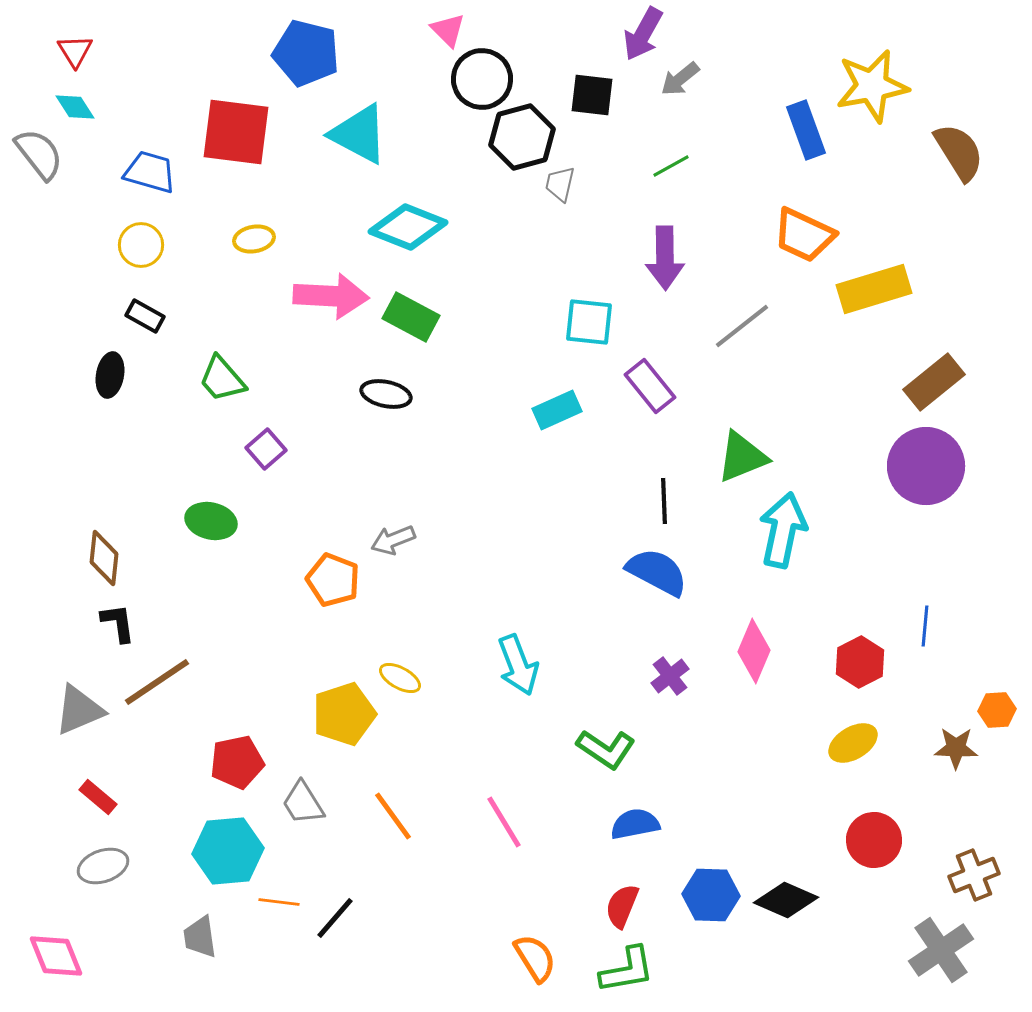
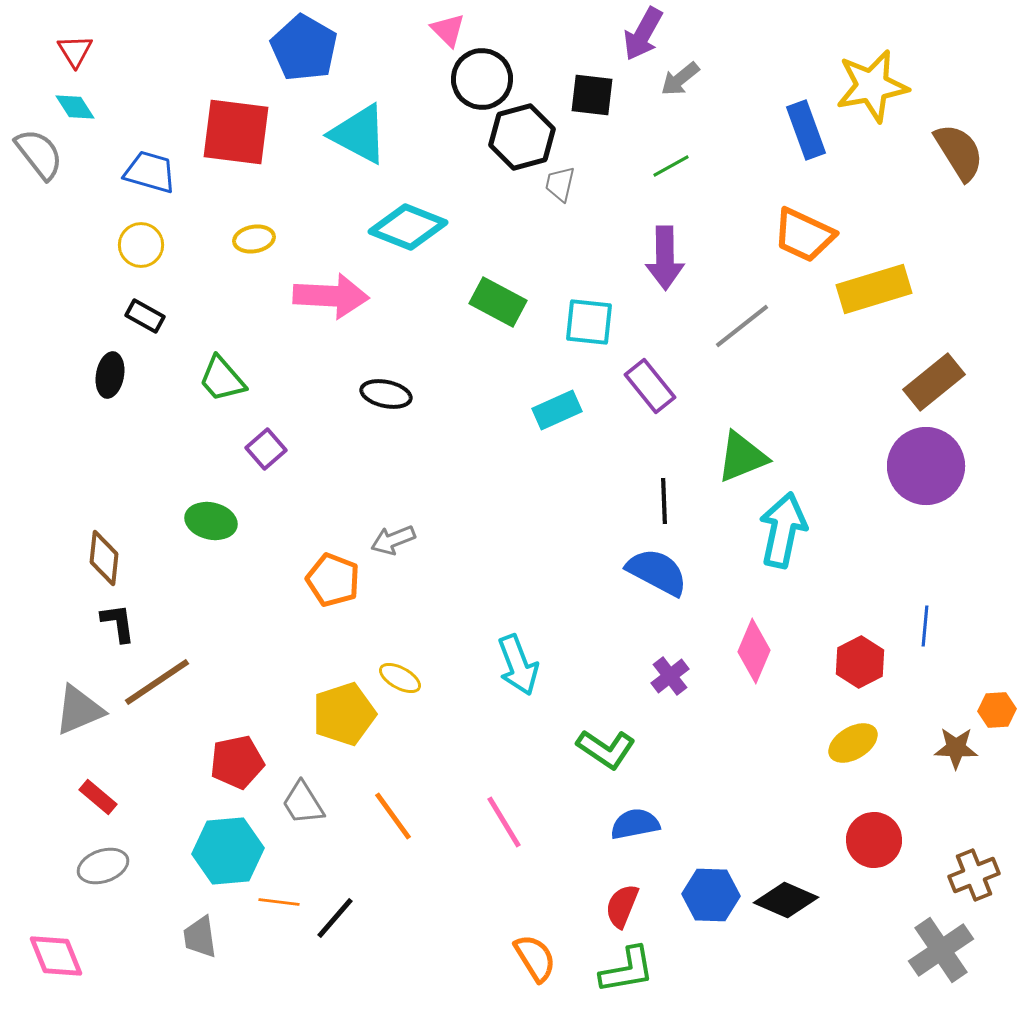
blue pentagon at (306, 53): moved 2 px left, 5 px up; rotated 16 degrees clockwise
green rectangle at (411, 317): moved 87 px right, 15 px up
